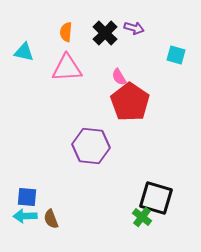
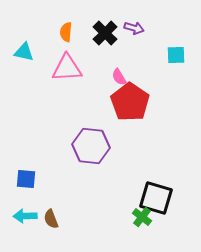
cyan square: rotated 18 degrees counterclockwise
blue square: moved 1 px left, 18 px up
